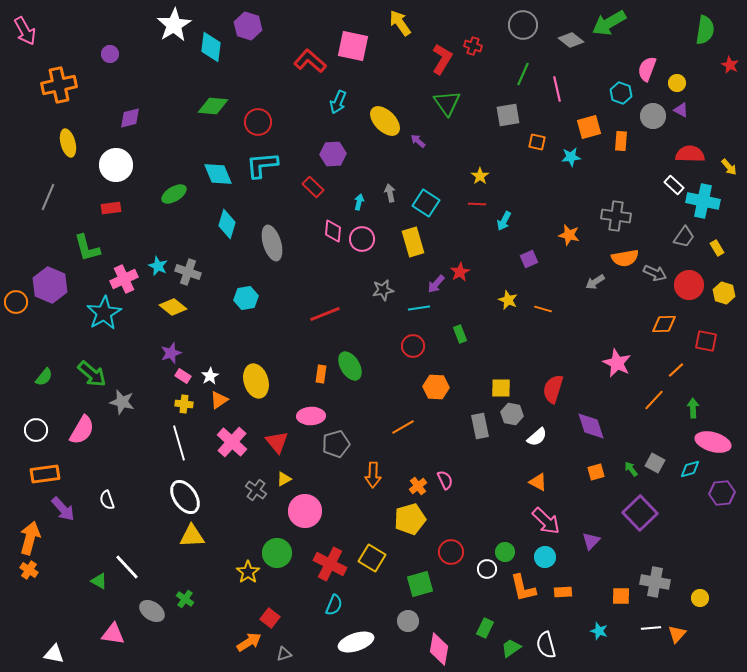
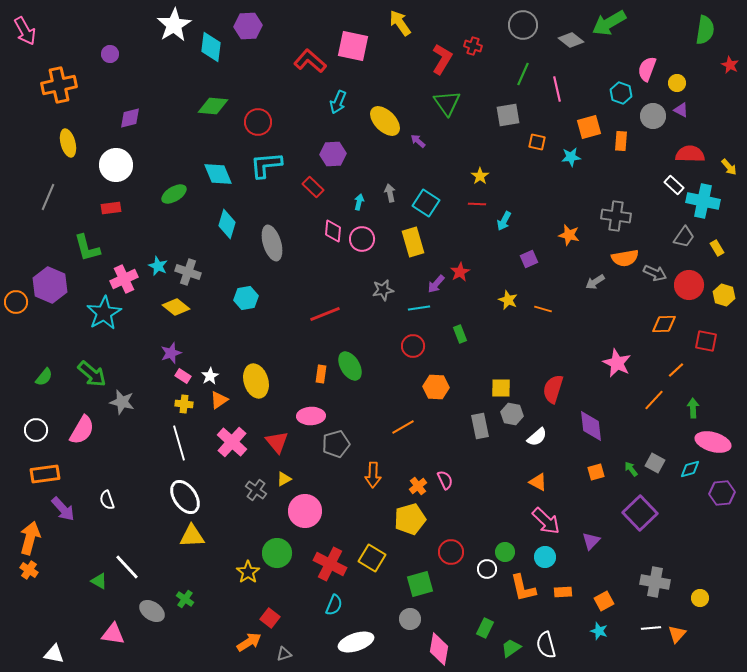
purple hexagon at (248, 26): rotated 20 degrees counterclockwise
cyan L-shape at (262, 165): moved 4 px right
yellow hexagon at (724, 293): moved 2 px down
yellow diamond at (173, 307): moved 3 px right
purple diamond at (591, 426): rotated 12 degrees clockwise
orange square at (621, 596): moved 17 px left, 5 px down; rotated 30 degrees counterclockwise
gray circle at (408, 621): moved 2 px right, 2 px up
